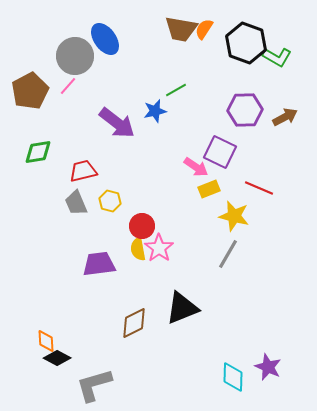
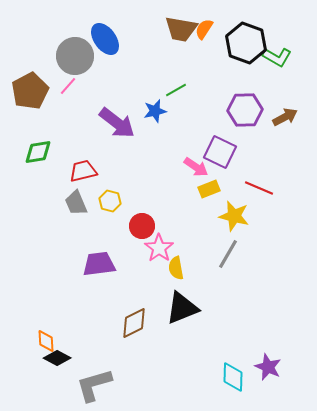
yellow semicircle: moved 38 px right, 19 px down
